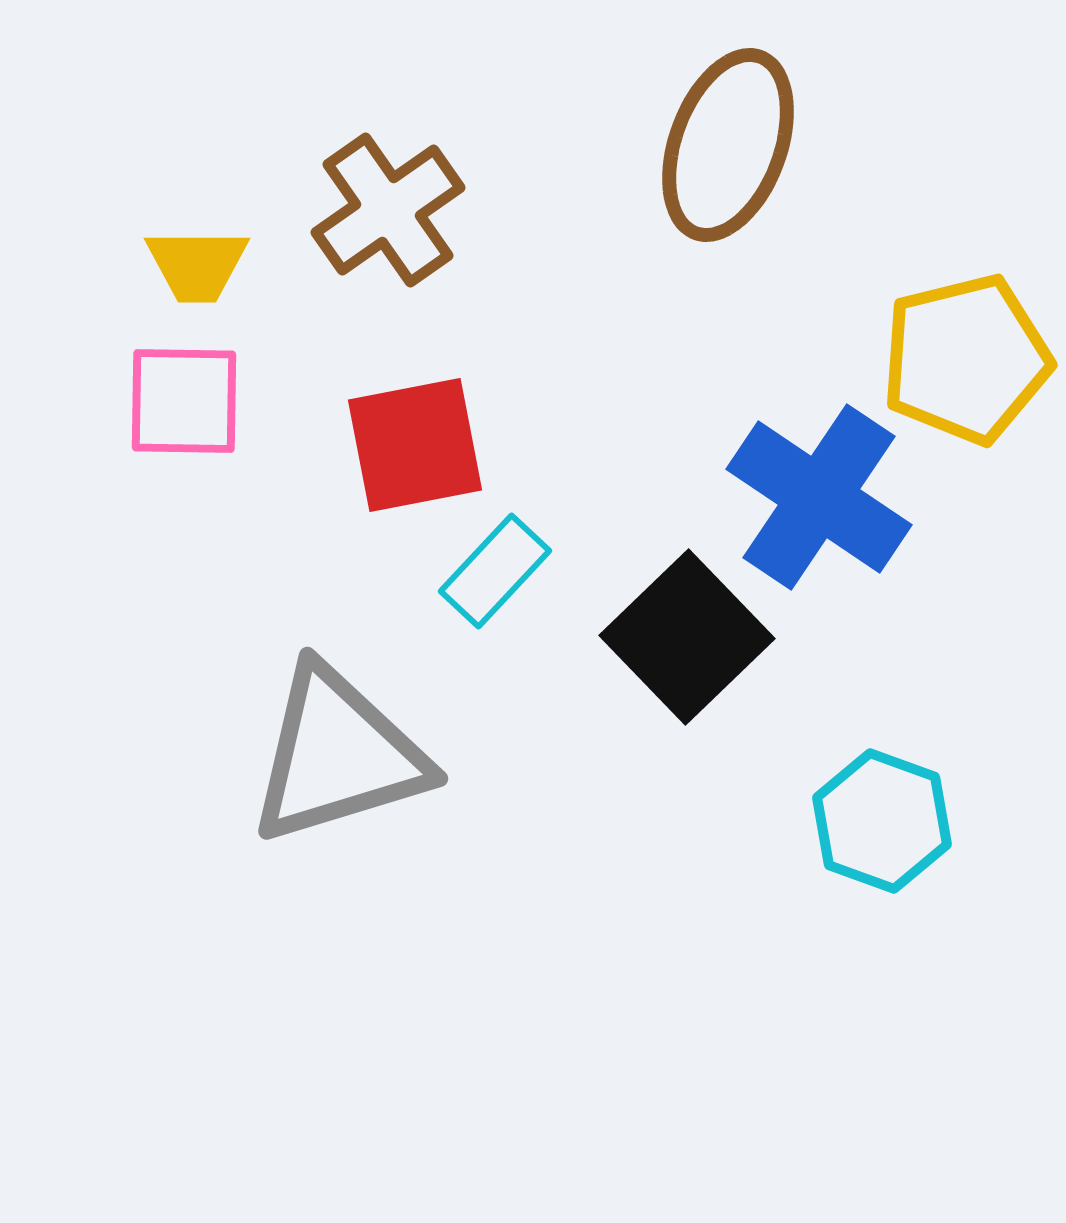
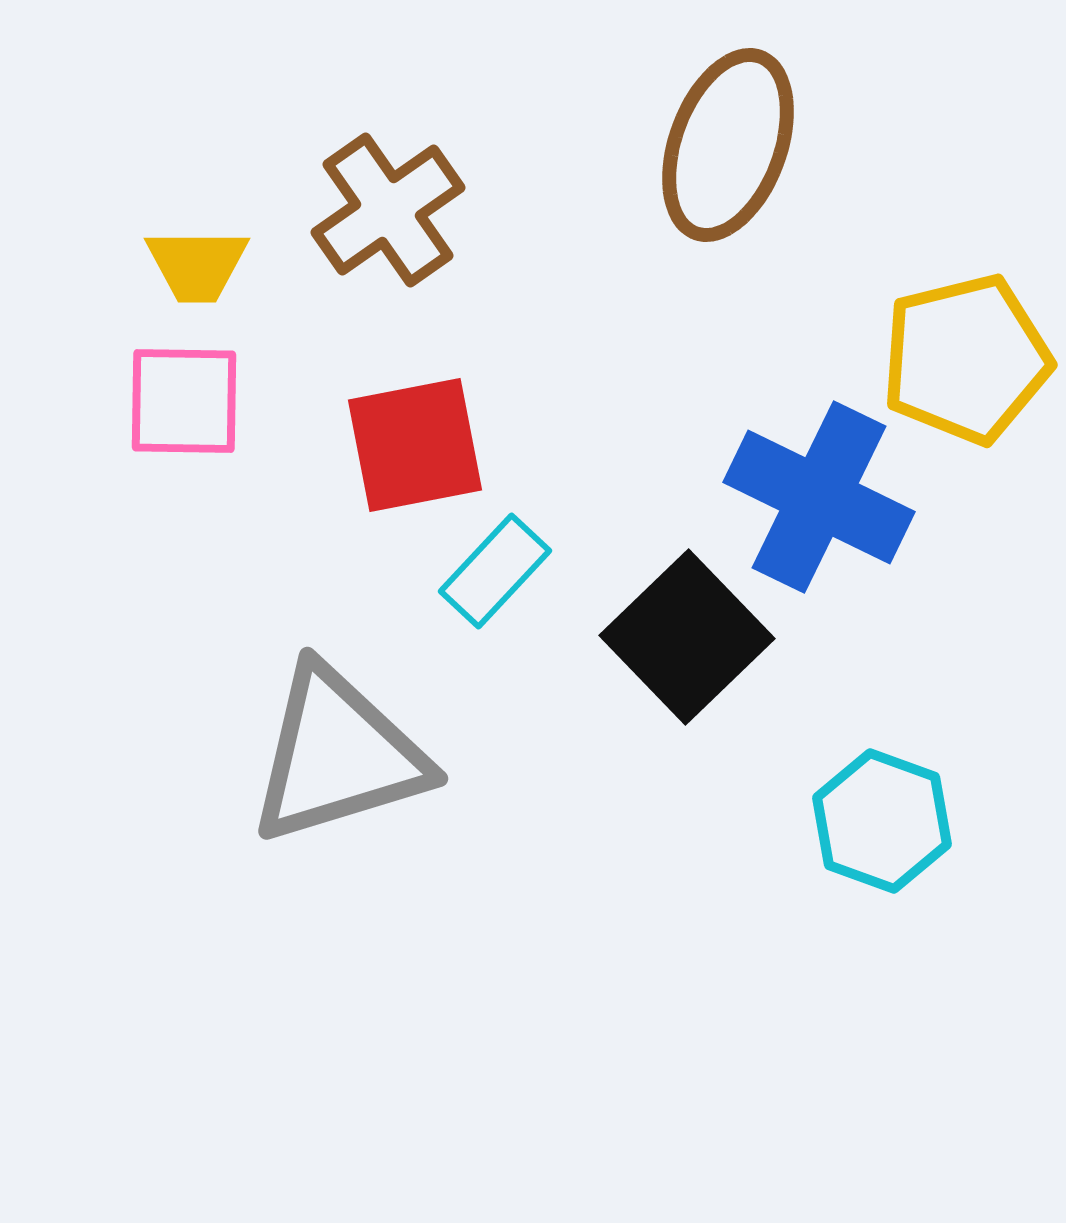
blue cross: rotated 8 degrees counterclockwise
